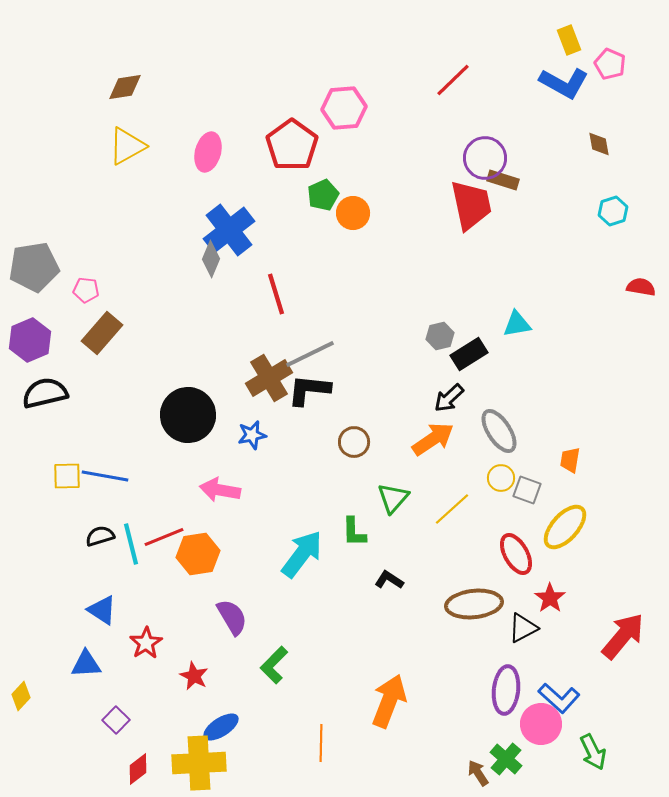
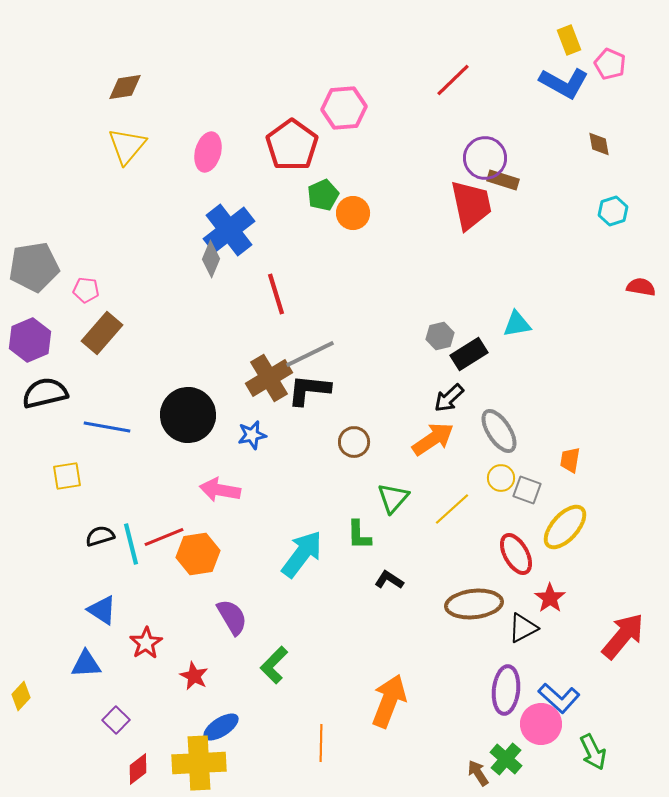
yellow triangle at (127, 146): rotated 21 degrees counterclockwise
yellow square at (67, 476): rotated 8 degrees counterclockwise
blue line at (105, 476): moved 2 px right, 49 px up
green L-shape at (354, 532): moved 5 px right, 3 px down
